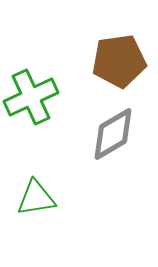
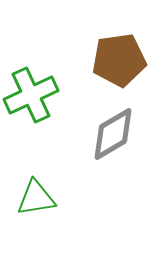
brown pentagon: moved 1 px up
green cross: moved 2 px up
